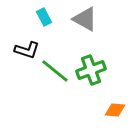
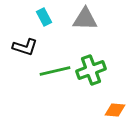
gray triangle: rotated 28 degrees counterclockwise
black L-shape: moved 2 px left, 3 px up
green line: rotated 52 degrees counterclockwise
